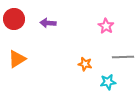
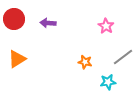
gray line: rotated 35 degrees counterclockwise
orange star: moved 2 px up
